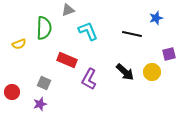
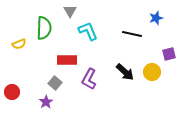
gray triangle: moved 2 px right, 1 px down; rotated 40 degrees counterclockwise
red rectangle: rotated 24 degrees counterclockwise
gray square: moved 11 px right; rotated 16 degrees clockwise
purple star: moved 6 px right, 2 px up; rotated 16 degrees counterclockwise
